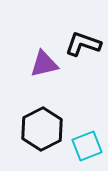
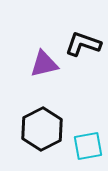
cyan square: moved 1 px right; rotated 12 degrees clockwise
